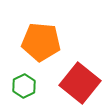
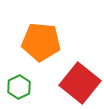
green hexagon: moved 5 px left, 1 px down
